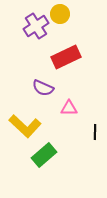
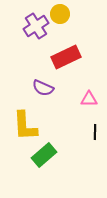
pink triangle: moved 20 px right, 9 px up
yellow L-shape: rotated 44 degrees clockwise
